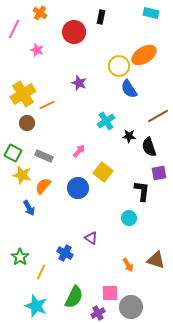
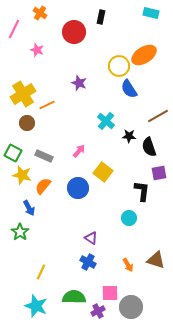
cyan cross: rotated 18 degrees counterclockwise
blue cross: moved 23 px right, 9 px down
green star: moved 25 px up
green semicircle: rotated 115 degrees counterclockwise
purple cross: moved 2 px up
